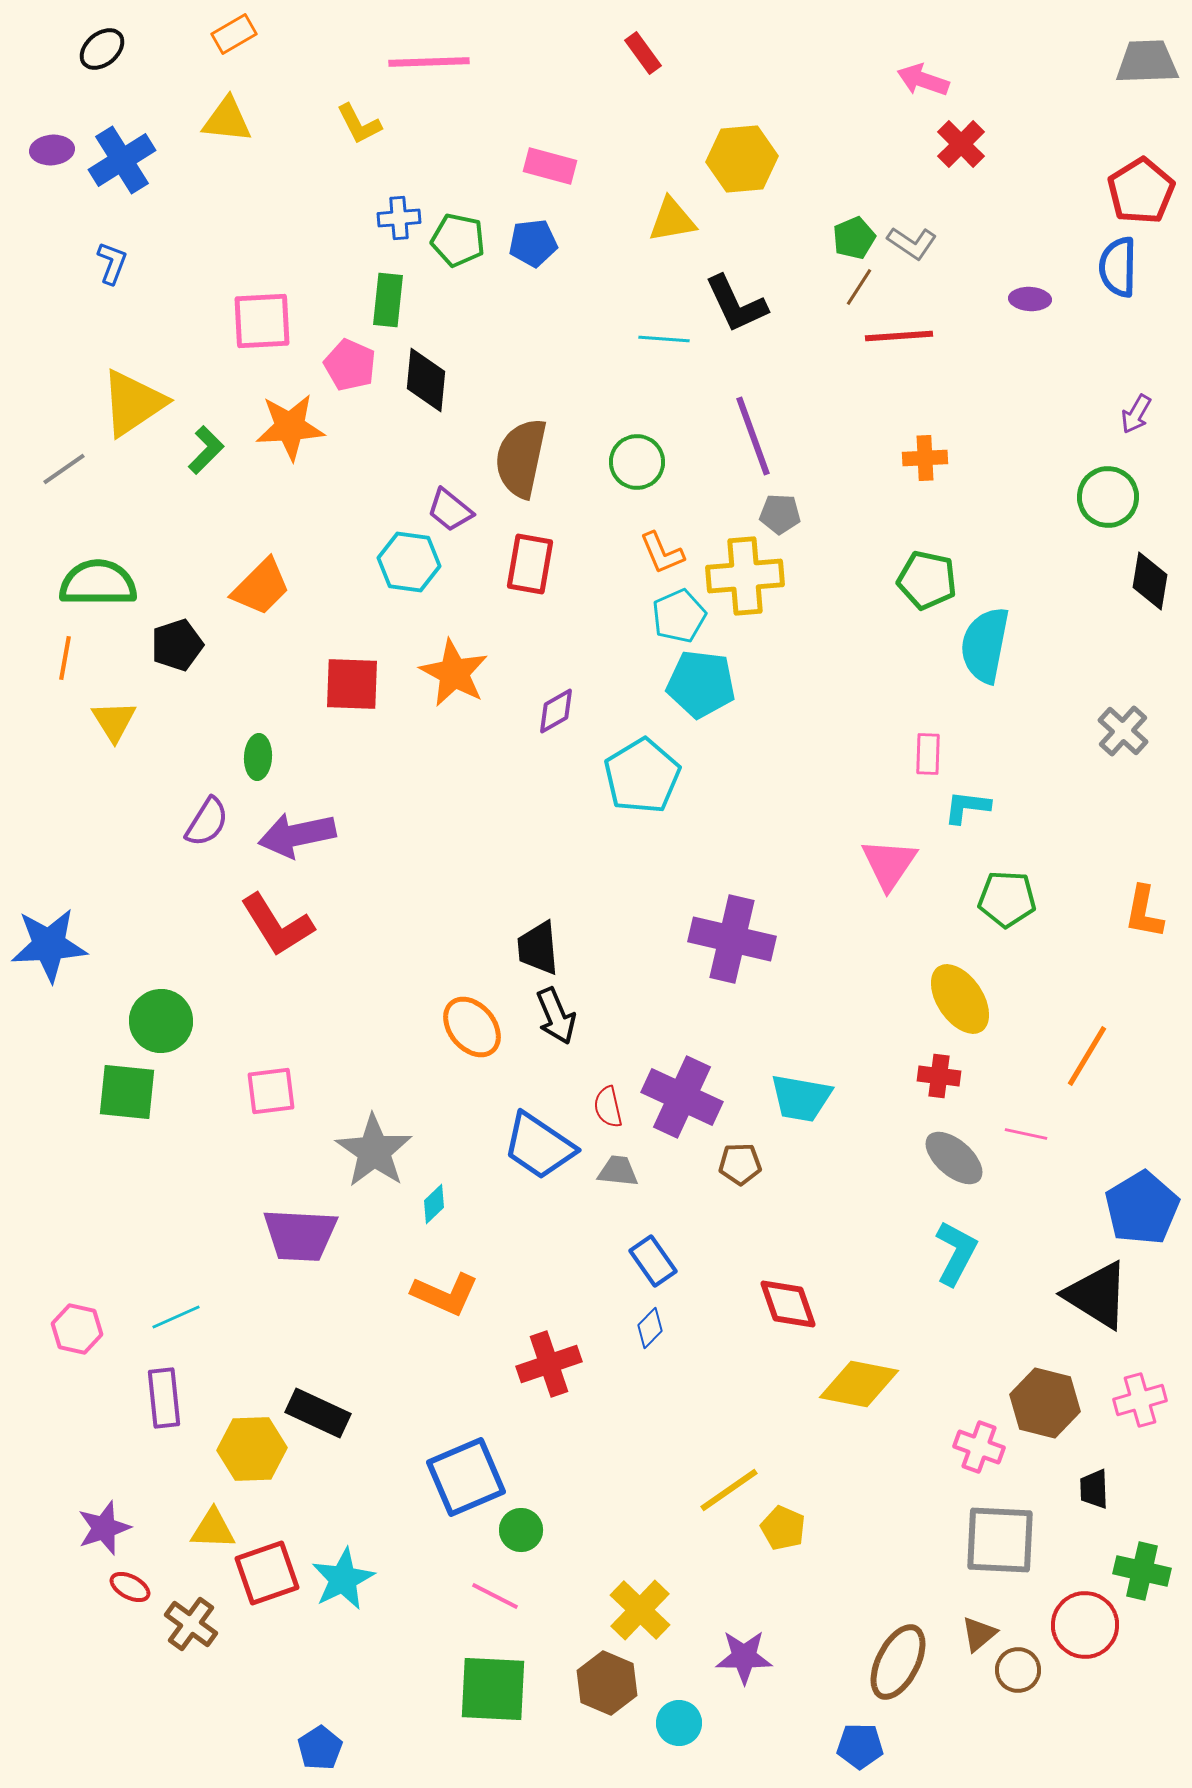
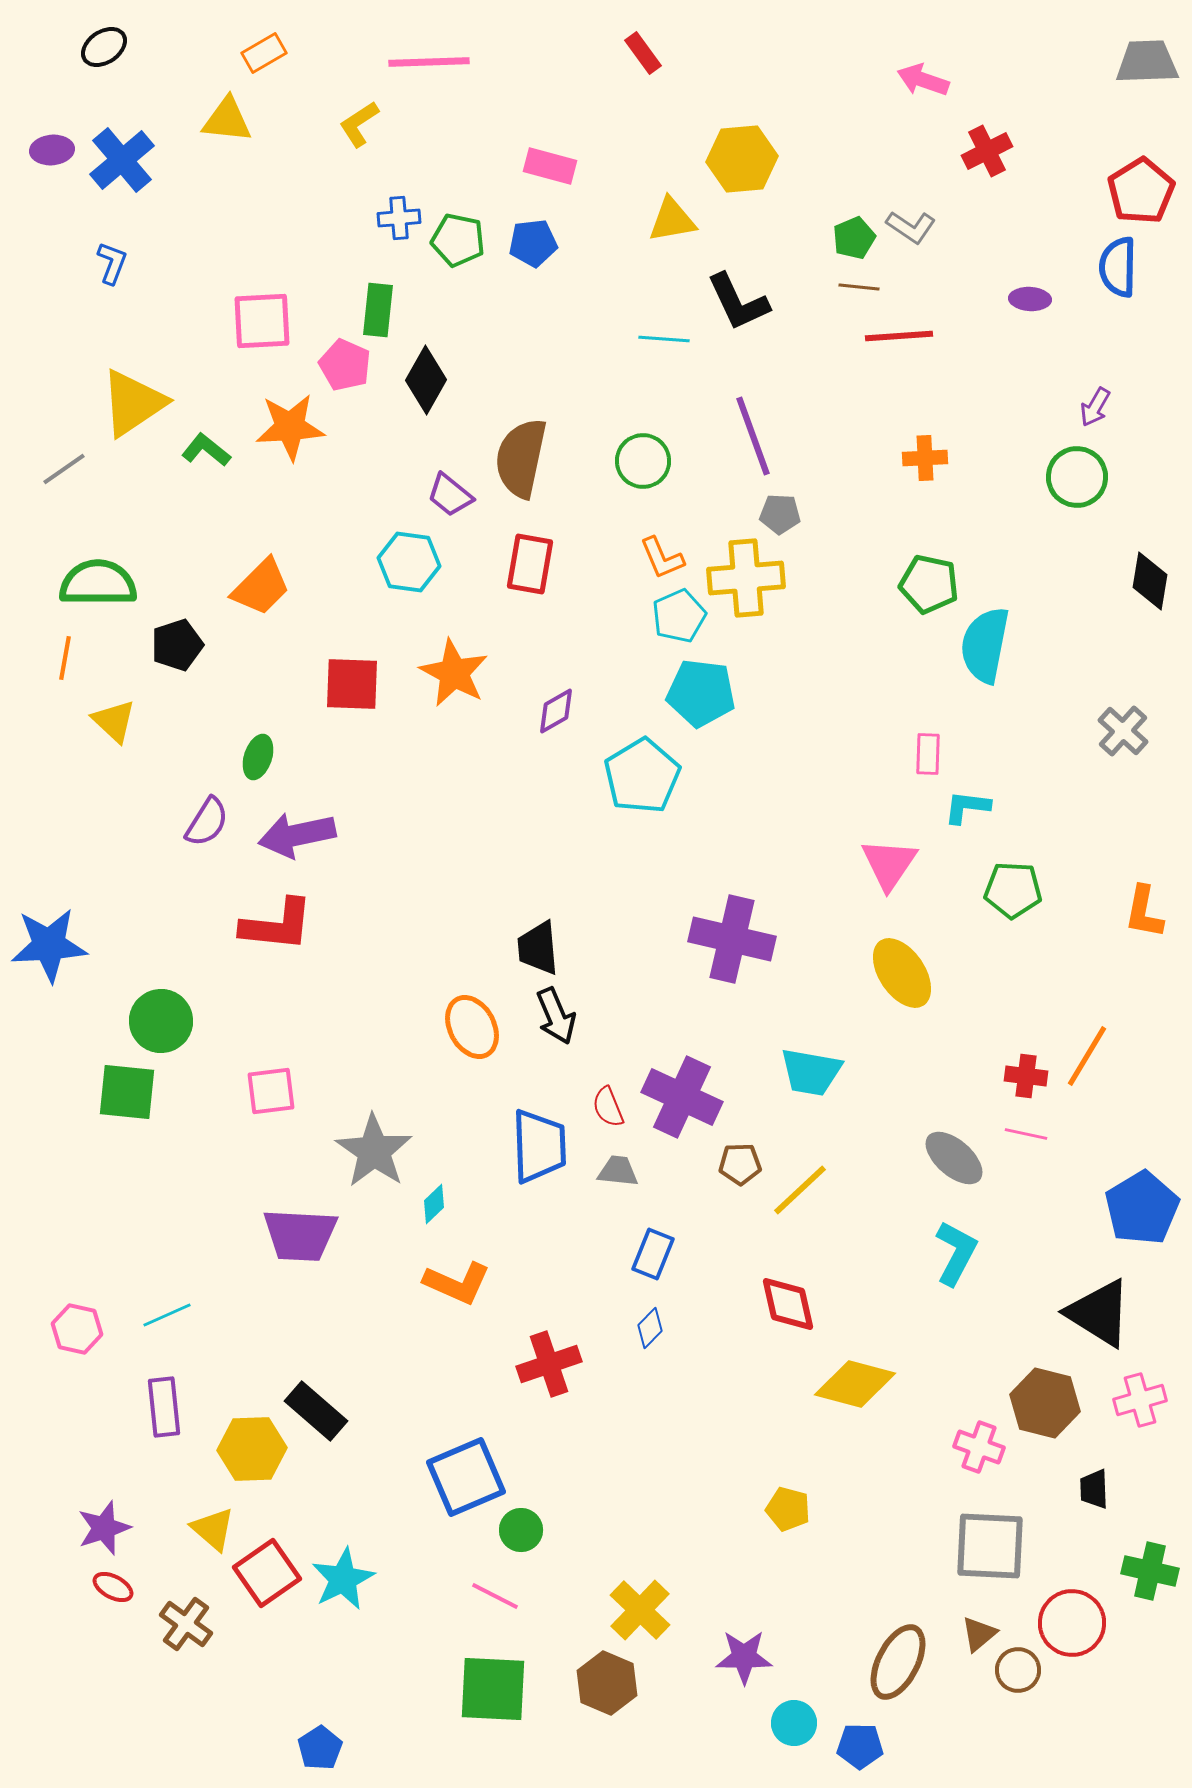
orange rectangle at (234, 34): moved 30 px right, 19 px down
black ellipse at (102, 49): moved 2 px right, 2 px up; rotated 6 degrees clockwise
yellow L-shape at (359, 124): rotated 84 degrees clockwise
red cross at (961, 144): moved 26 px right, 7 px down; rotated 18 degrees clockwise
blue cross at (122, 160): rotated 8 degrees counterclockwise
gray L-shape at (912, 243): moved 1 px left, 16 px up
brown line at (859, 287): rotated 63 degrees clockwise
green rectangle at (388, 300): moved 10 px left, 10 px down
black L-shape at (736, 304): moved 2 px right, 2 px up
pink pentagon at (350, 365): moved 5 px left
black diamond at (426, 380): rotated 24 degrees clockwise
purple arrow at (1136, 414): moved 41 px left, 7 px up
green L-shape at (206, 450): rotated 96 degrees counterclockwise
green circle at (637, 462): moved 6 px right, 1 px up
green circle at (1108, 497): moved 31 px left, 20 px up
purple trapezoid at (450, 510): moved 15 px up
orange L-shape at (662, 553): moved 5 px down
yellow cross at (745, 576): moved 1 px right, 2 px down
green pentagon at (927, 580): moved 2 px right, 4 px down
cyan pentagon at (701, 684): moved 9 px down
yellow triangle at (114, 721): rotated 15 degrees counterclockwise
green ellipse at (258, 757): rotated 15 degrees clockwise
green pentagon at (1007, 899): moved 6 px right, 9 px up
red L-shape at (277, 925): rotated 52 degrees counterclockwise
yellow ellipse at (960, 999): moved 58 px left, 26 px up
orange ellipse at (472, 1027): rotated 12 degrees clockwise
red cross at (939, 1076): moved 87 px right
cyan trapezoid at (801, 1098): moved 10 px right, 26 px up
red semicircle at (608, 1107): rotated 9 degrees counterclockwise
blue trapezoid at (539, 1146): rotated 126 degrees counterclockwise
blue rectangle at (653, 1261): moved 7 px up; rotated 57 degrees clockwise
orange L-shape at (445, 1294): moved 12 px right, 11 px up
black triangle at (1097, 1295): moved 2 px right, 18 px down
red diamond at (788, 1304): rotated 6 degrees clockwise
cyan line at (176, 1317): moved 9 px left, 2 px up
yellow diamond at (859, 1384): moved 4 px left; rotated 4 degrees clockwise
purple rectangle at (164, 1398): moved 9 px down
black rectangle at (318, 1413): moved 2 px left, 2 px up; rotated 16 degrees clockwise
yellow line at (729, 1490): moved 71 px right, 300 px up; rotated 8 degrees counterclockwise
yellow pentagon at (783, 1528): moved 5 px right, 19 px up; rotated 9 degrees counterclockwise
yellow triangle at (213, 1529): rotated 39 degrees clockwise
gray square at (1000, 1540): moved 10 px left, 6 px down
green cross at (1142, 1571): moved 8 px right
red square at (267, 1573): rotated 16 degrees counterclockwise
red ellipse at (130, 1587): moved 17 px left
brown cross at (191, 1624): moved 5 px left
red circle at (1085, 1625): moved 13 px left, 2 px up
cyan circle at (679, 1723): moved 115 px right
